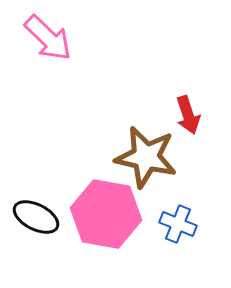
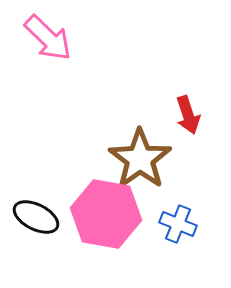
brown star: moved 6 px left, 2 px down; rotated 24 degrees clockwise
